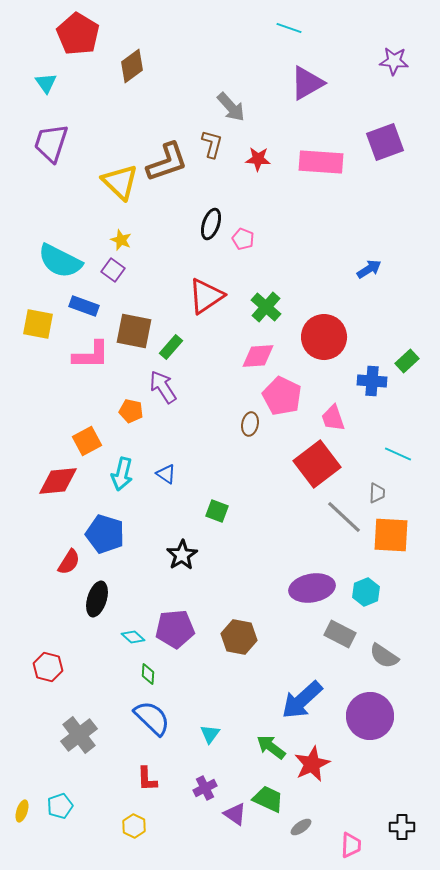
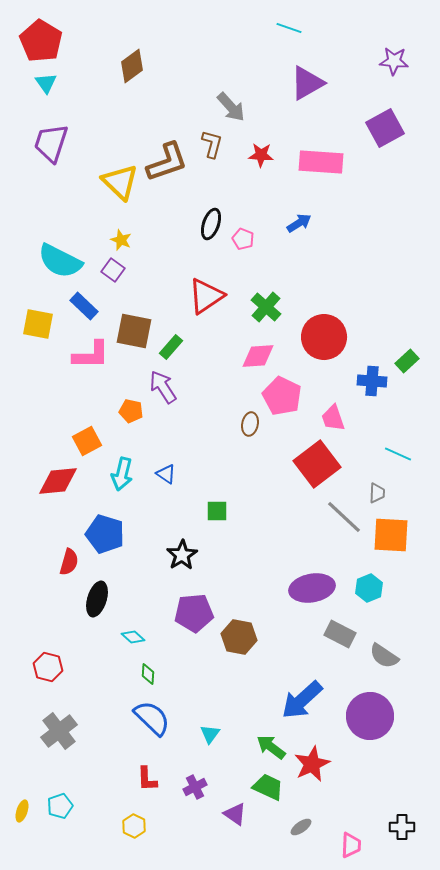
red pentagon at (78, 34): moved 37 px left, 7 px down
purple square at (385, 142): moved 14 px up; rotated 9 degrees counterclockwise
red star at (258, 159): moved 3 px right, 4 px up
blue arrow at (369, 269): moved 70 px left, 46 px up
blue rectangle at (84, 306): rotated 24 degrees clockwise
green square at (217, 511): rotated 20 degrees counterclockwise
red semicircle at (69, 562): rotated 16 degrees counterclockwise
cyan hexagon at (366, 592): moved 3 px right, 4 px up
purple pentagon at (175, 629): moved 19 px right, 16 px up
gray cross at (79, 735): moved 20 px left, 4 px up
purple cross at (205, 788): moved 10 px left, 1 px up
green trapezoid at (268, 799): moved 12 px up
